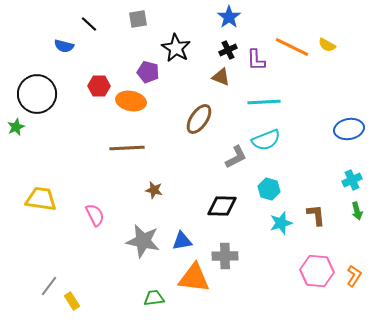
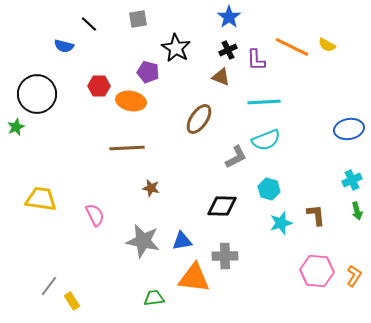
brown star: moved 3 px left, 2 px up
